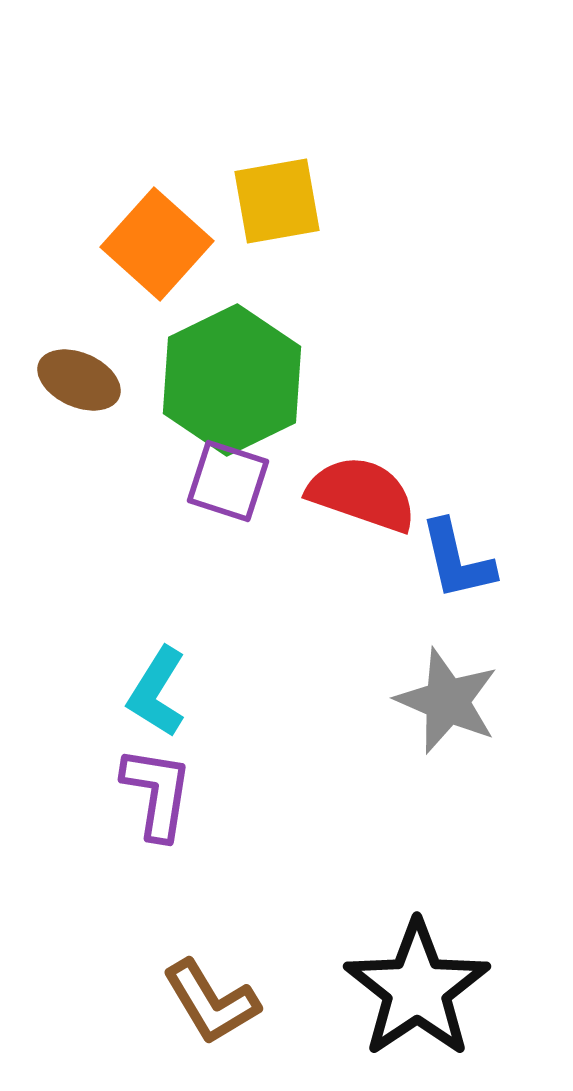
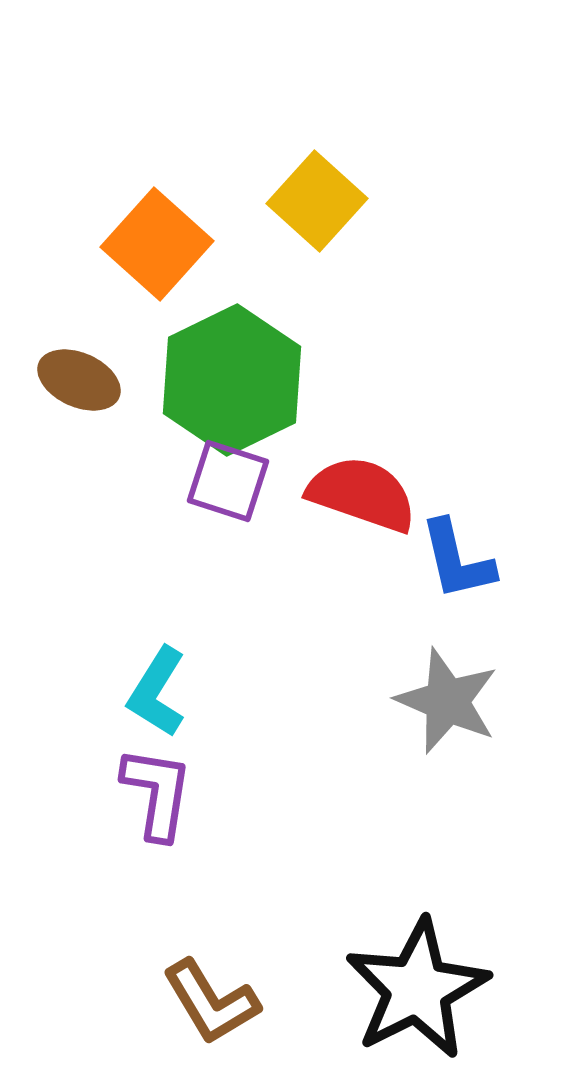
yellow square: moved 40 px right; rotated 38 degrees counterclockwise
black star: rotated 7 degrees clockwise
